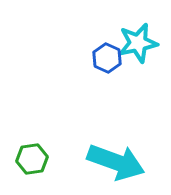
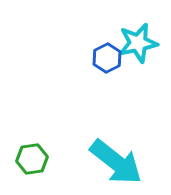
blue hexagon: rotated 8 degrees clockwise
cyan arrow: rotated 18 degrees clockwise
